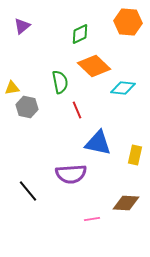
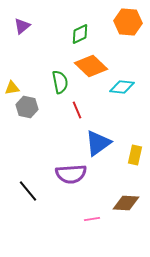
orange diamond: moved 3 px left
cyan diamond: moved 1 px left, 1 px up
blue triangle: rotated 48 degrees counterclockwise
